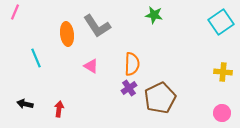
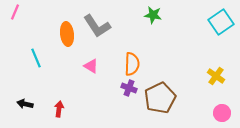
green star: moved 1 px left
yellow cross: moved 7 px left, 4 px down; rotated 30 degrees clockwise
purple cross: rotated 35 degrees counterclockwise
